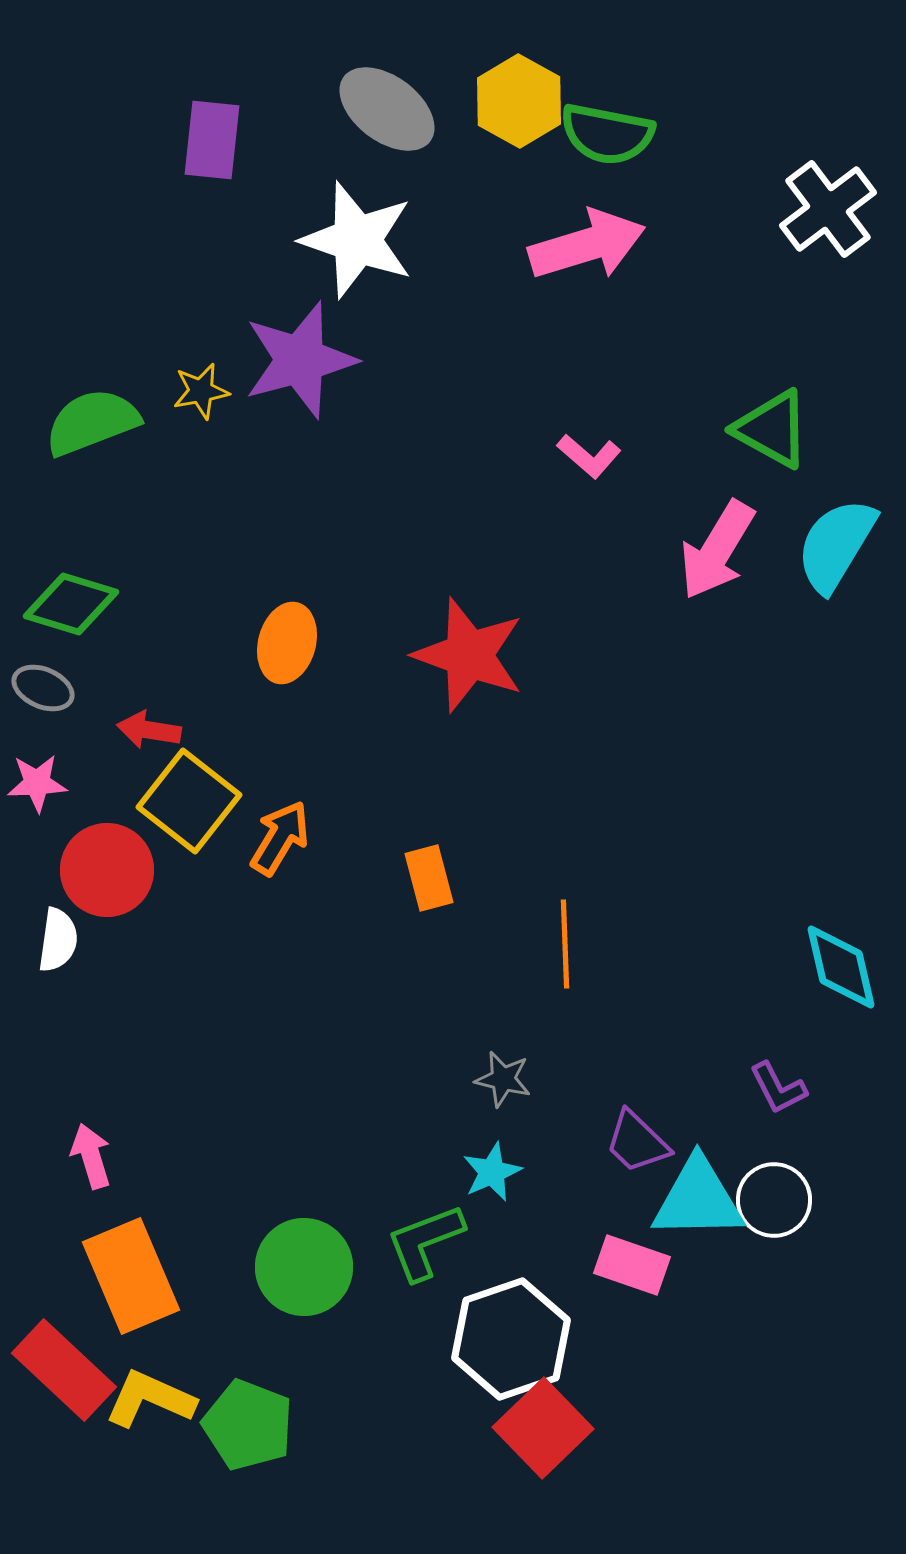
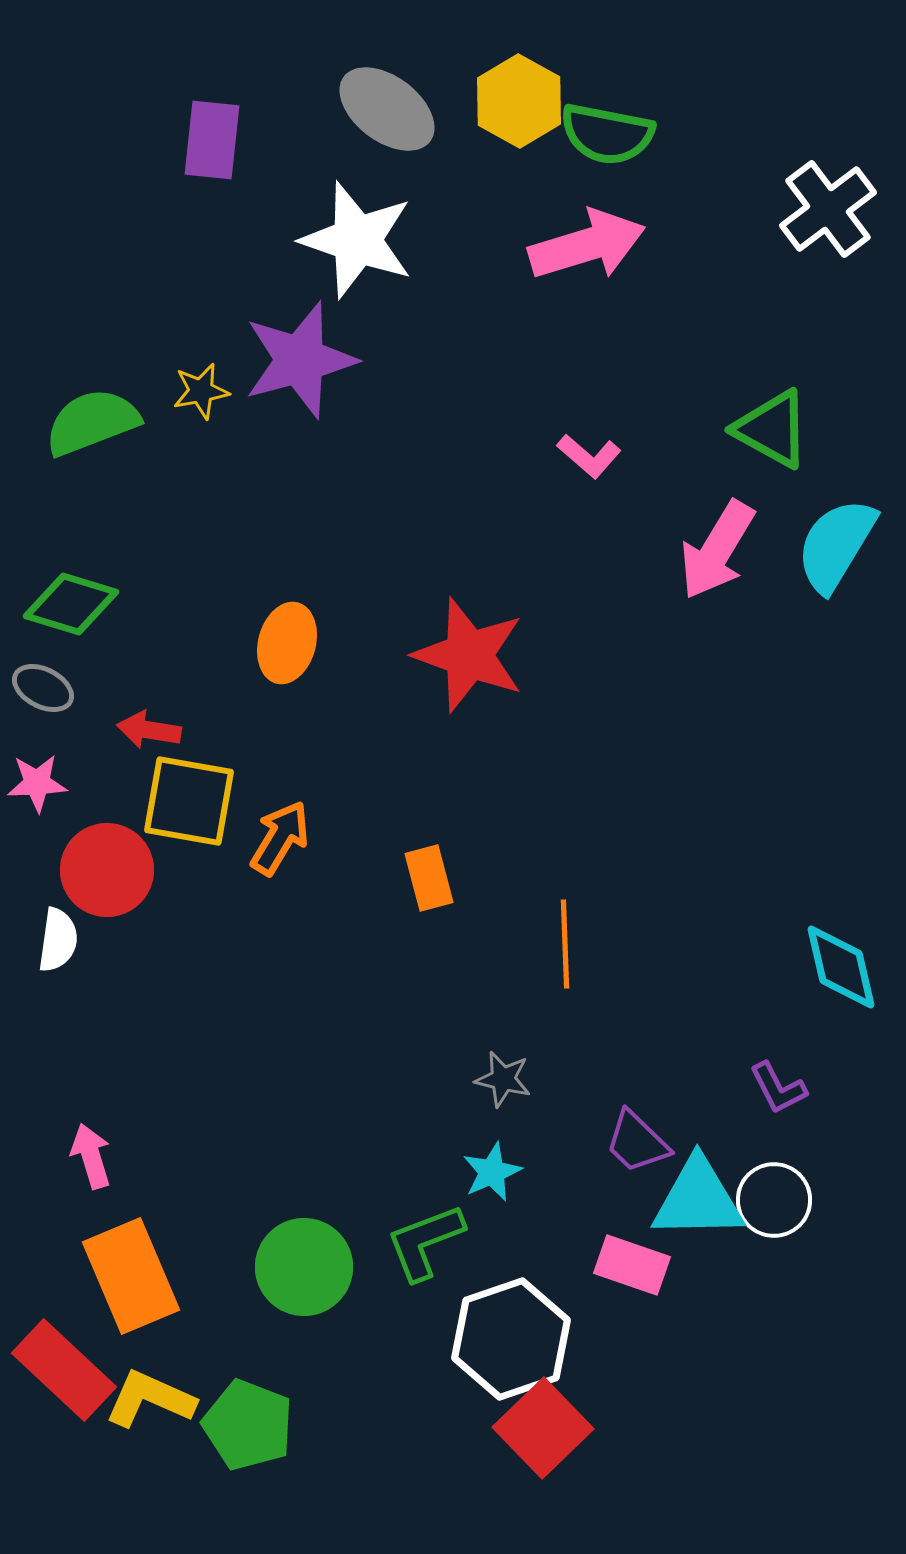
gray ellipse at (43, 688): rotated 4 degrees clockwise
yellow square at (189, 801): rotated 28 degrees counterclockwise
